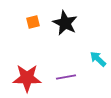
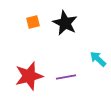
red star: moved 2 px right, 2 px up; rotated 16 degrees counterclockwise
